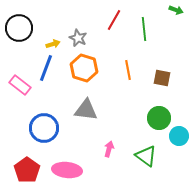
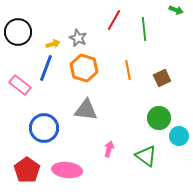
black circle: moved 1 px left, 4 px down
brown square: rotated 36 degrees counterclockwise
